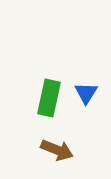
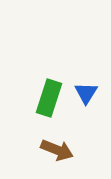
green rectangle: rotated 6 degrees clockwise
